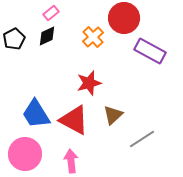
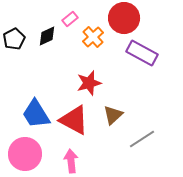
pink rectangle: moved 19 px right, 6 px down
purple rectangle: moved 8 px left, 2 px down
